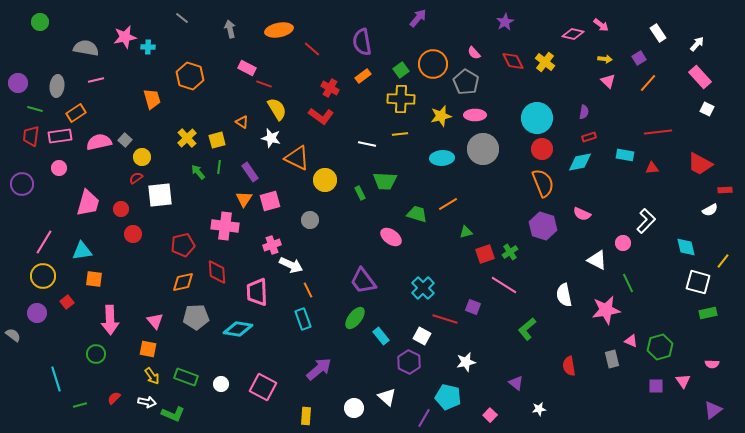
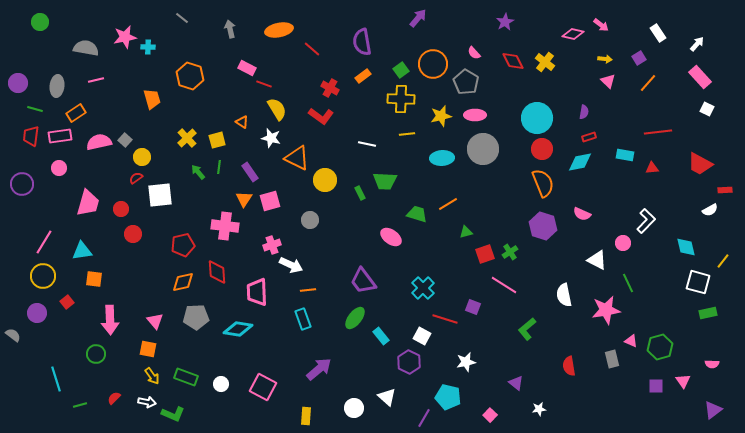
yellow line at (400, 134): moved 7 px right
orange line at (308, 290): rotated 70 degrees counterclockwise
